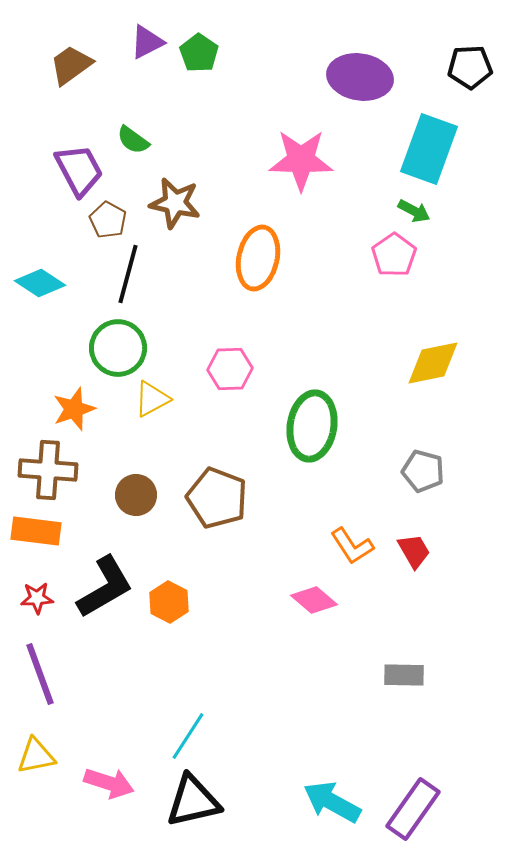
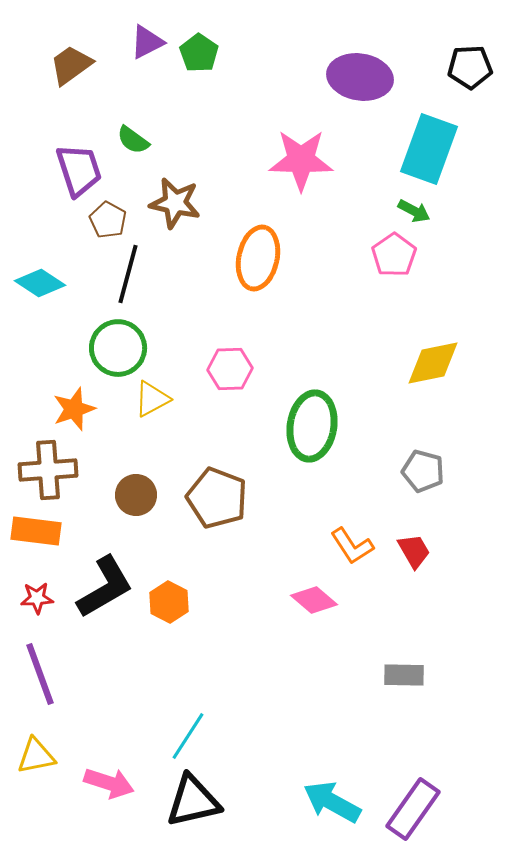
purple trapezoid at (79, 170): rotated 10 degrees clockwise
brown cross at (48, 470): rotated 8 degrees counterclockwise
